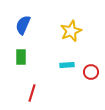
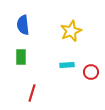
blue semicircle: rotated 30 degrees counterclockwise
